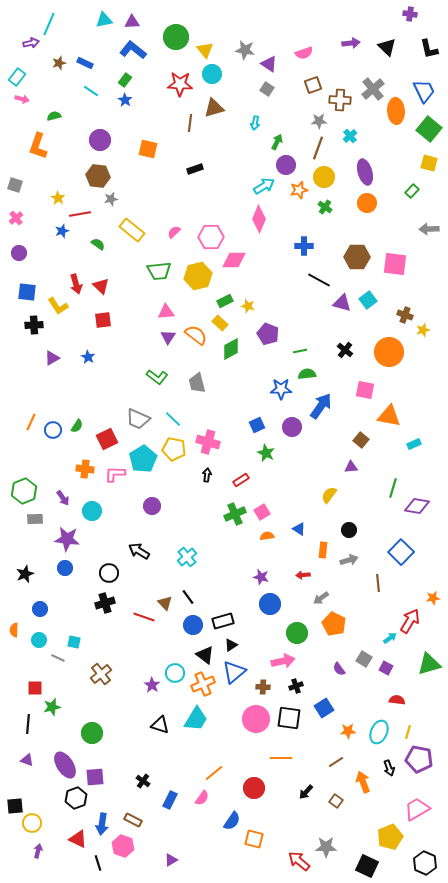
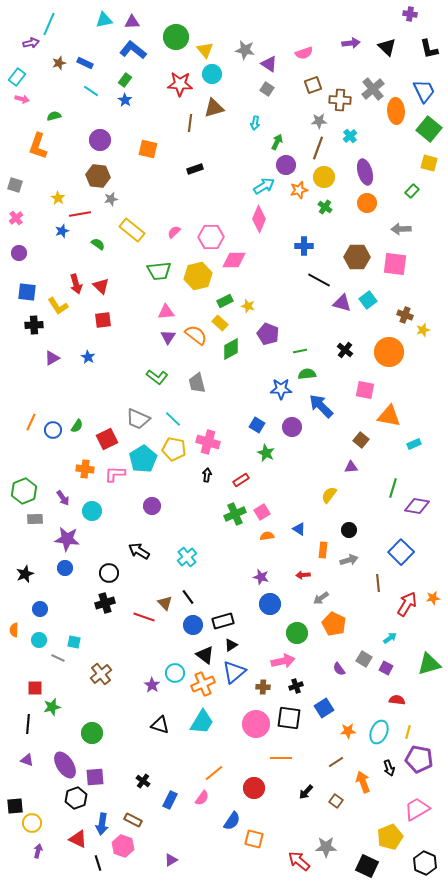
gray arrow at (429, 229): moved 28 px left
blue arrow at (321, 406): rotated 80 degrees counterclockwise
blue square at (257, 425): rotated 35 degrees counterclockwise
red arrow at (410, 621): moved 3 px left, 17 px up
cyan trapezoid at (196, 719): moved 6 px right, 3 px down
pink circle at (256, 719): moved 5 px down
